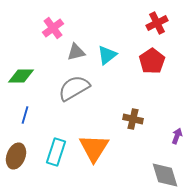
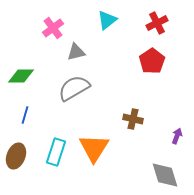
cyan triangle: moved 35 px up
